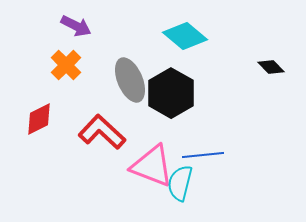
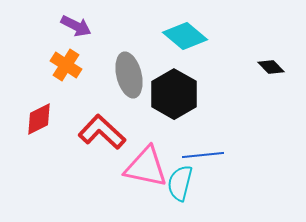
orange cross: rotated 12 degrees counterclockwise
gray ellipse: moved 1 px left, 5 px up; rotated 9 degrees clockwise
black hexagon: moved 3 px right, 1 px down
pink triangle: moved 6 px left, 1 px down; rotated 9 degrees counterclockwise
